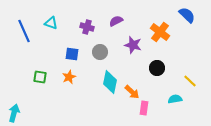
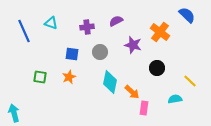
purple cross: rotated 24 degrees counterclockwise
cyan arrow: rotated 30 degrees counterclockwise
